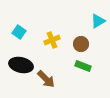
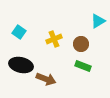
yellow cross: moved 2 px right, 1 px up
brown arrow: rotated 24 degrees counterclockwise
